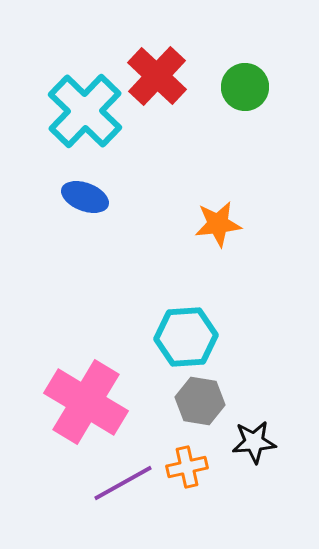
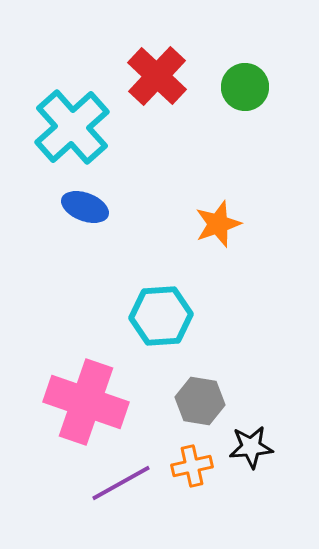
cyan cross: moved 13 px left, 16 px down; rotated 4 degrees clockwise
blue ellipse: moved 10 px down
orange star: rotated 12 degrees counterclockwise
cyan hexagon: moved 25 px left, 21 px up
pink cross: rotated 12 degrees counterclockwise
black star: moved 3 px left, 5 px down
orange cross: moved 5 px right, 1 px up
purple line: moved 2 px left
